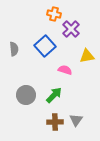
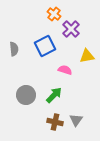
orange cross: rotated 24 degrees clockwise
blue square: rotated 15 degrees clockwise
brown cross: rotated 14 degrees clockwise
